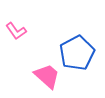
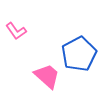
blue pentagon: moved 2 px right, 1 px down
